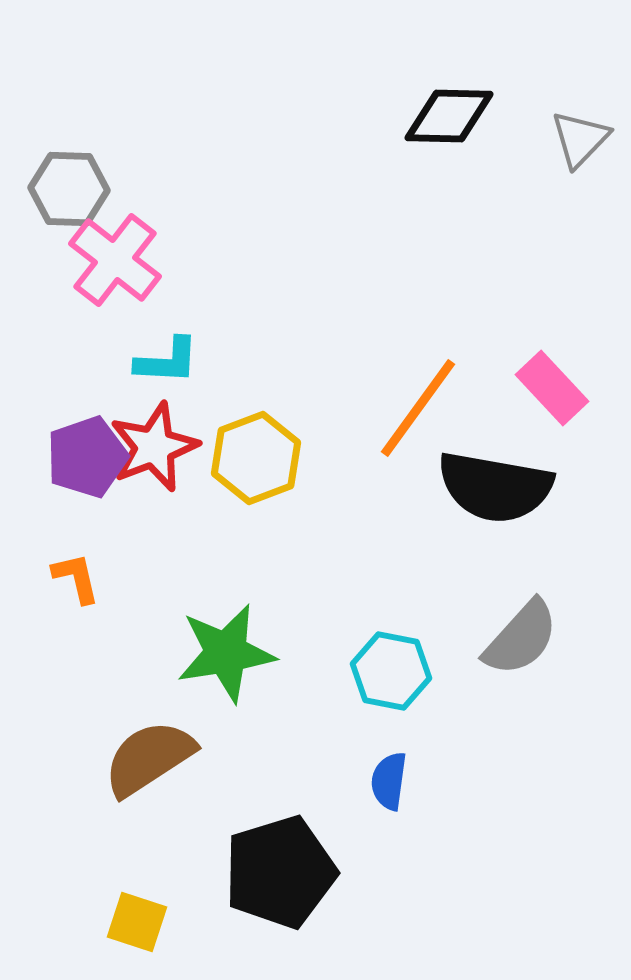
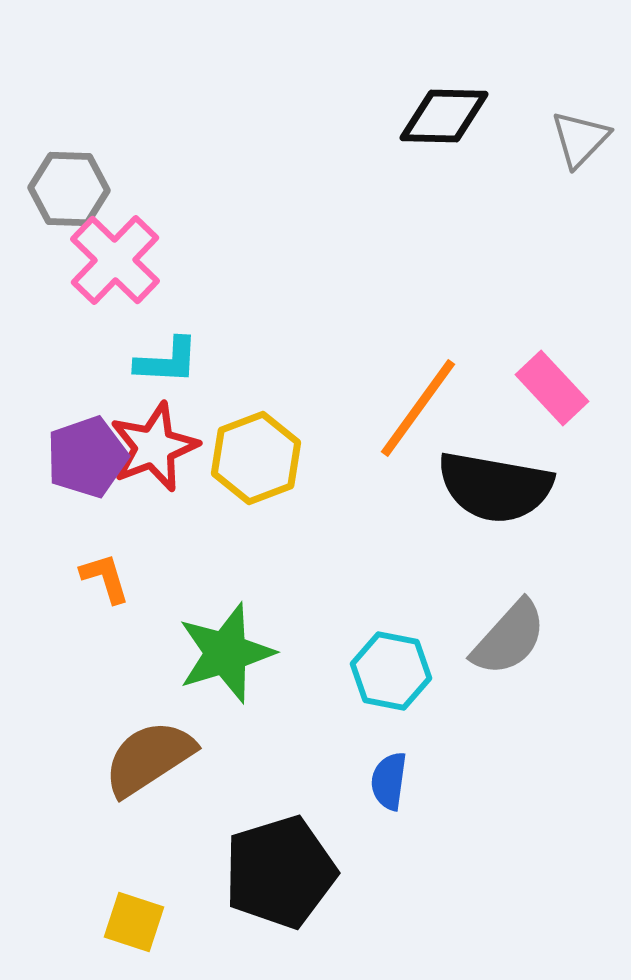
black diamond: moved 5 px left
pink cross: rotated 6 degrees clockwise
orange L-shape: moved 29 px right; rotated 4 degrees counterclockwise
gray semicircle: moved 12 px left
green star: rotated 8 degrees counterclockwise
yellow square: moved 3 px left
